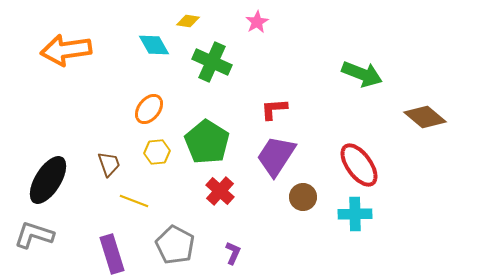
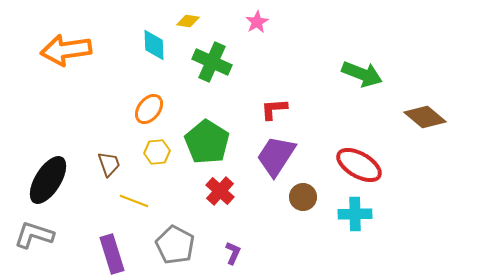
cyan diamond: rotated 28 degrees clockwise
red ellipse: rotated 24 degrees counterclockwise
